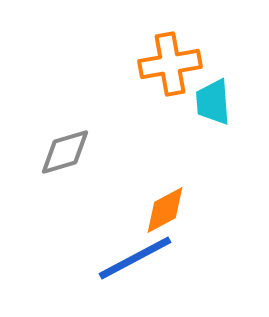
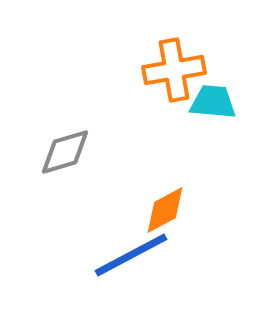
orange cross: moved 4 px right, 6 px down
cyan trapezoid: rotated 99 degrees clockwise
blue line: moved 4 px left, 3 px up
